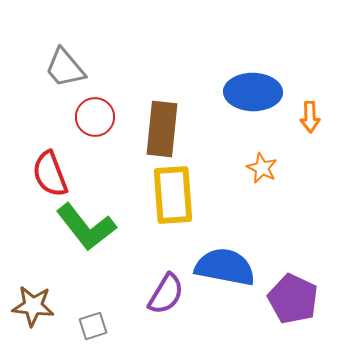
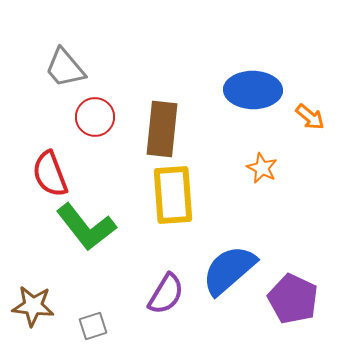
blue ellipse: moved 2 px up
orange arrow: rotated 48 degrees counterclockwise
blue semicircle: moved 4 px right, 3 px down; rotated 52 degrees counterclockwise
